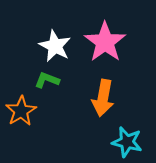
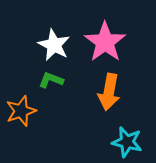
white star: moved 1 px left, 1 px up
green L-shape: moved 4 px right
orange arrow: moved 6 px right, 6 px up
orange star: rotated 12 degrees clockwise
